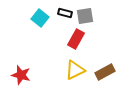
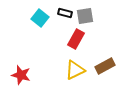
brown rectangle: moved 6 px up
